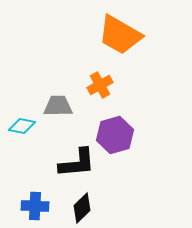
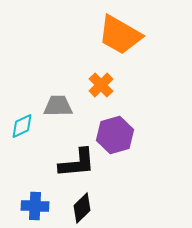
orange cross: moved 1 px right; rotated 15 degrees counterclockwise
cyan diamond: rotated 36 degrees counterclockwise
